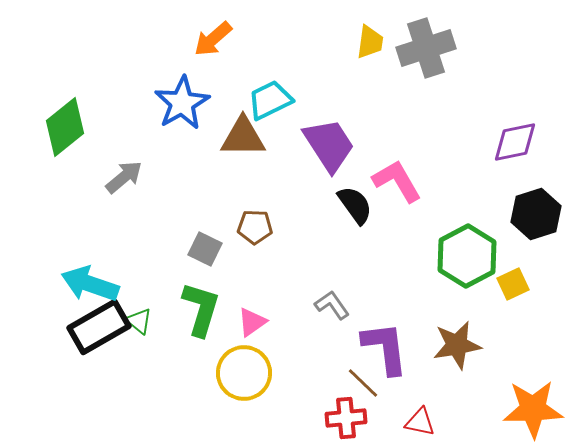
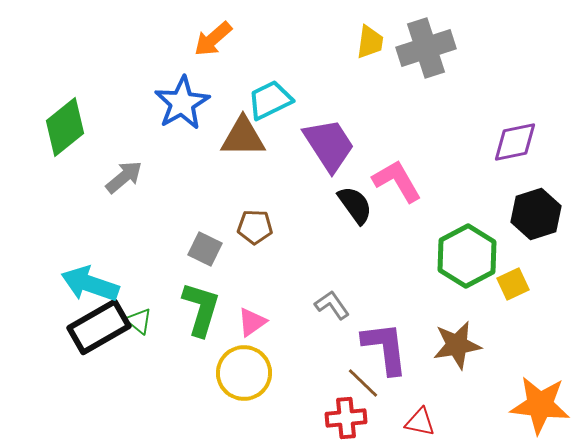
orange star: moved 7 px right, 4 px up; rotated 8 degrees clockwise
